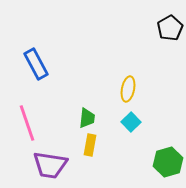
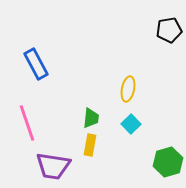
black pentagon: moved 1 px left, 2 px down; rotated 20 degrees clockwise
green trapezoid: moved 4 px right
cyan square: moved 2 px down
purple trapezoid: moved 3 px right, 1 px down
